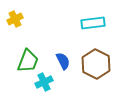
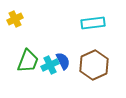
brown hexagon: moved 2 px left, 1 px down; rotated 8 degrees clockwise
cyan cross: moved 6 px right, 17 px up
